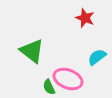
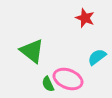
green semicircle: moved 1 px left, 3 px up
